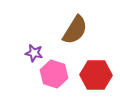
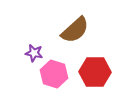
brown semicircle: rotated 16 degrees clockwise
red hexagon: moved 1 px left, 3 px up
